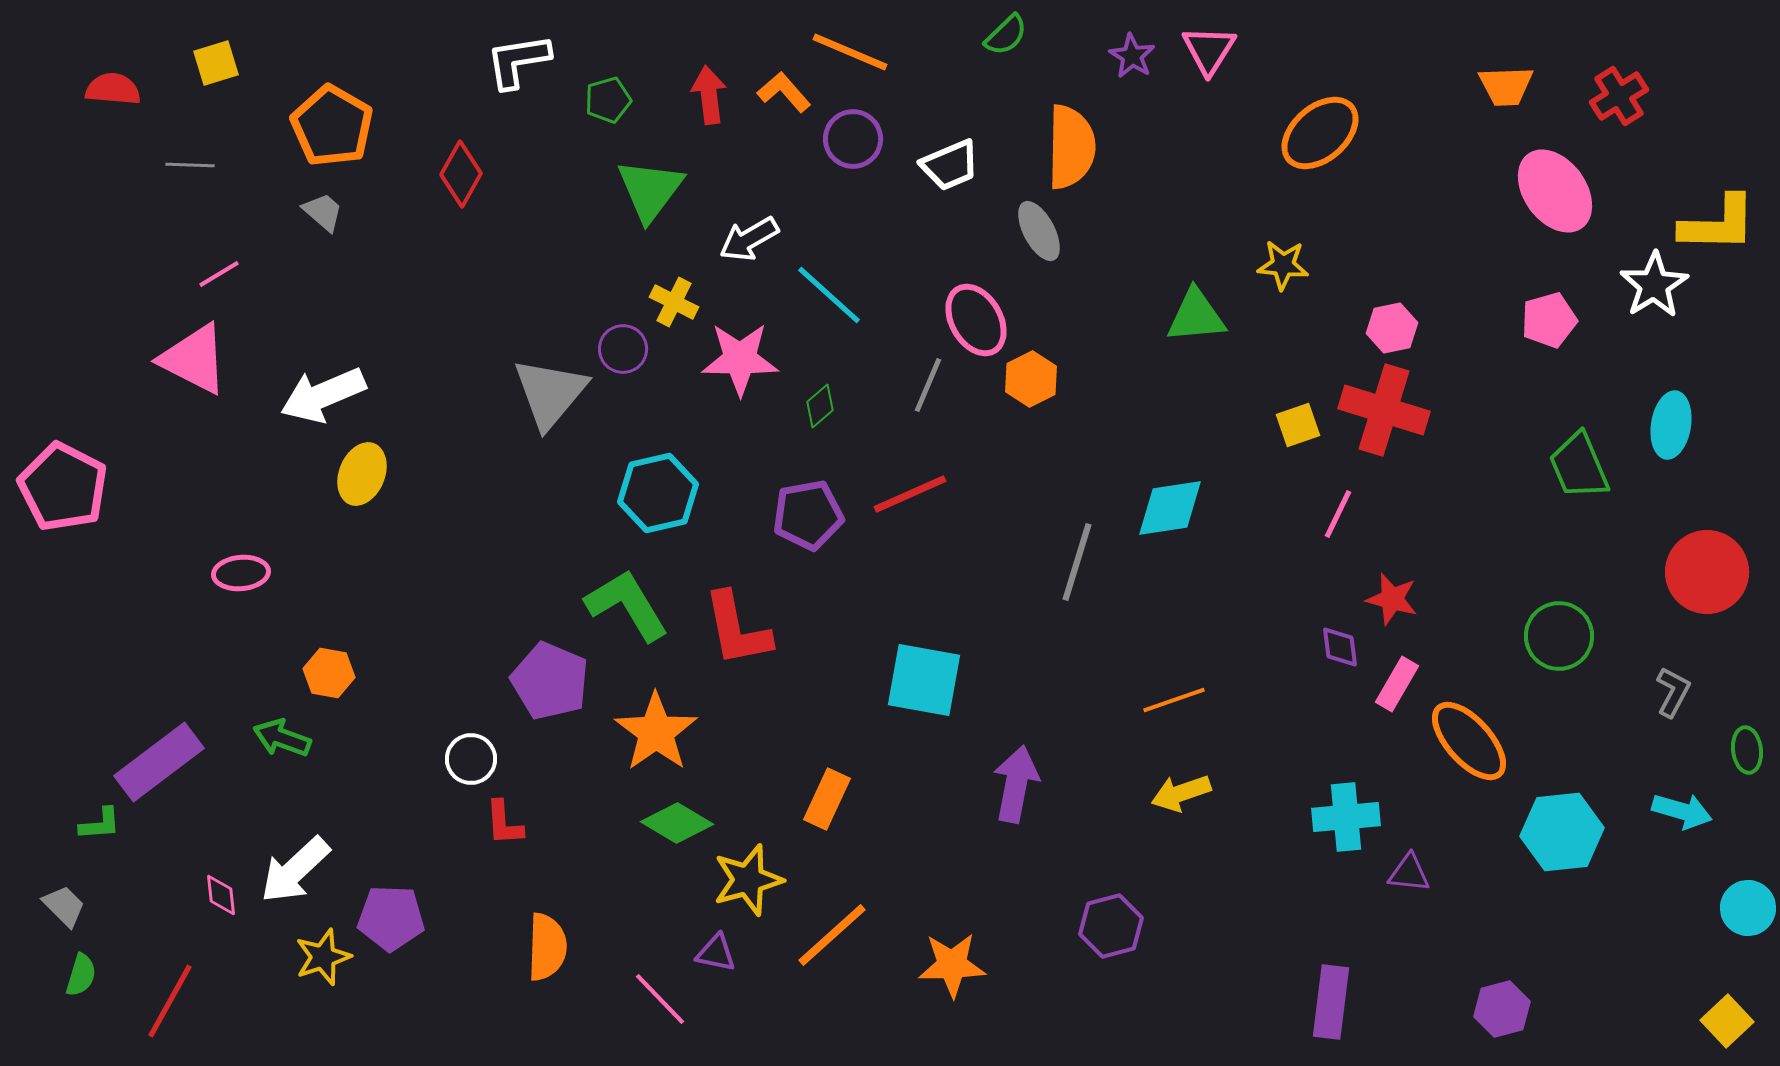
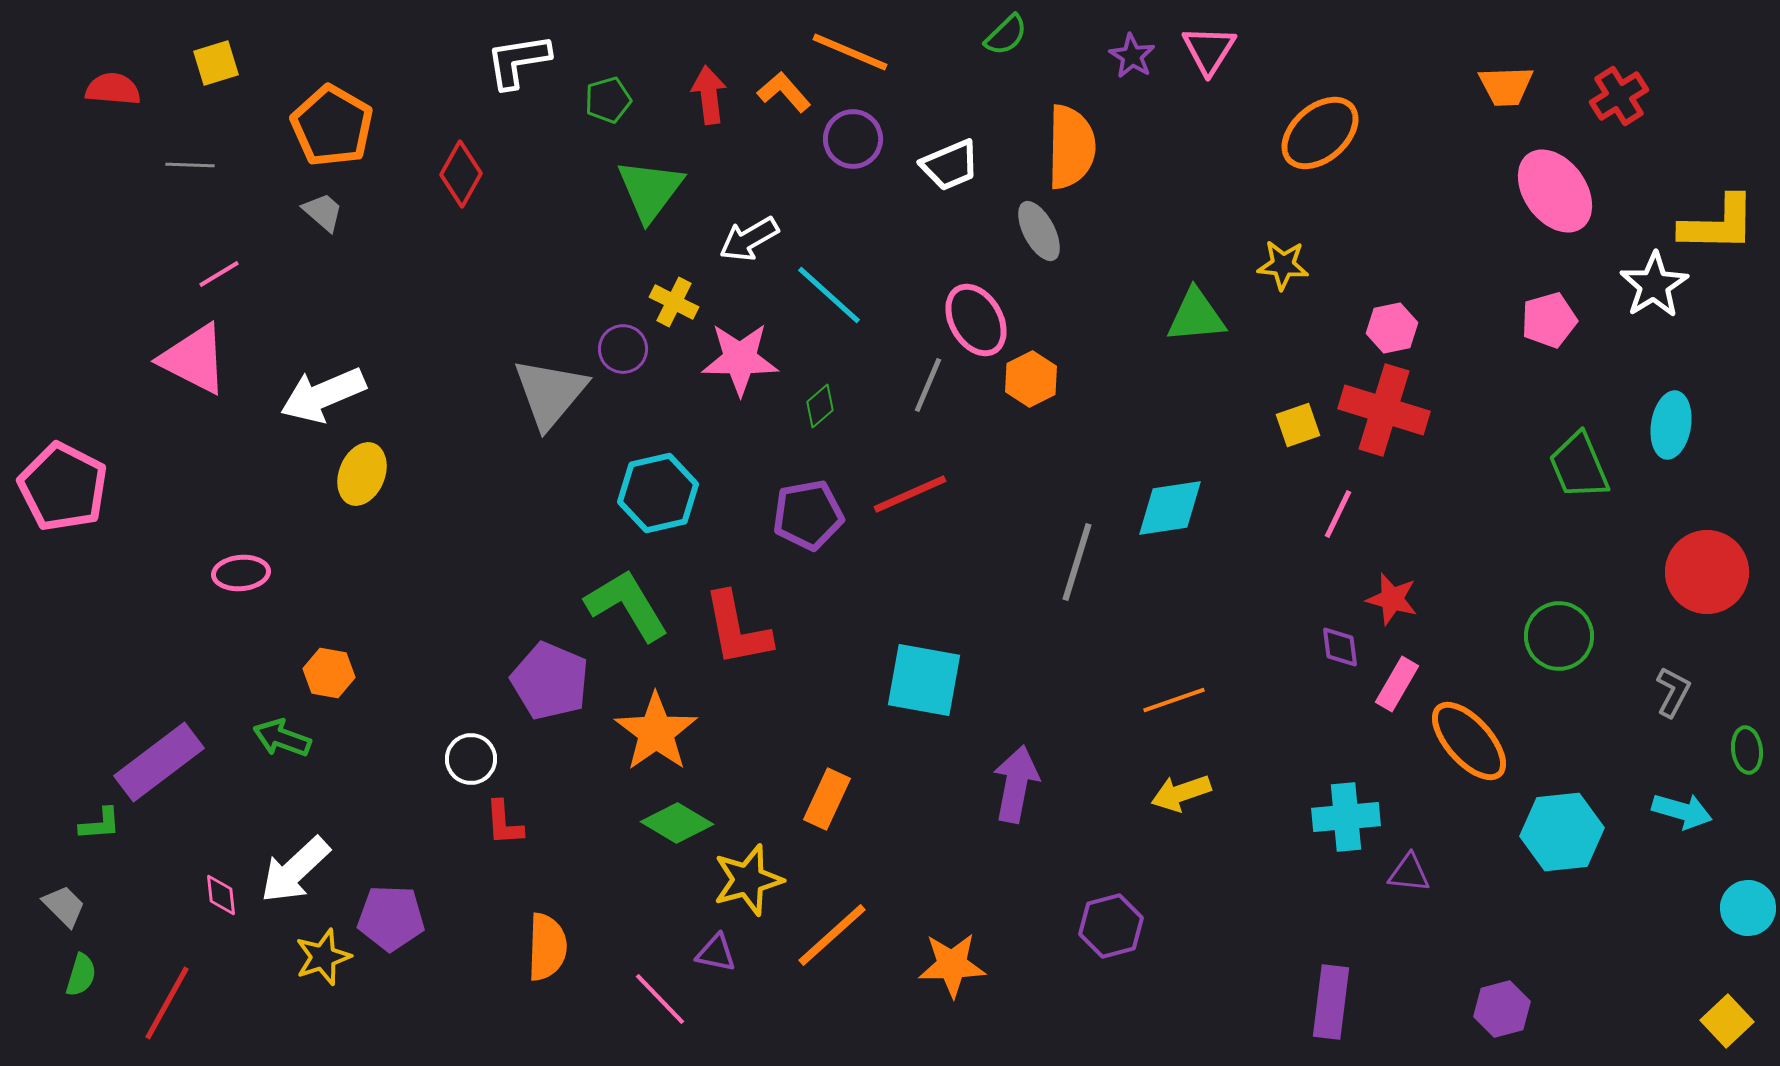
red line at (170, 1001): moved 3 px left, 2 px down
